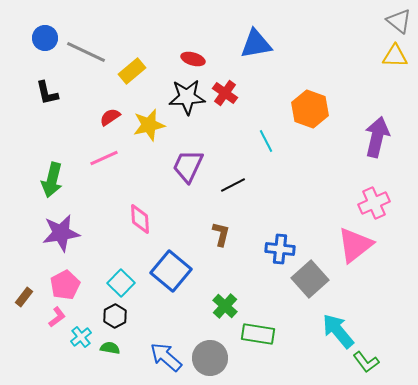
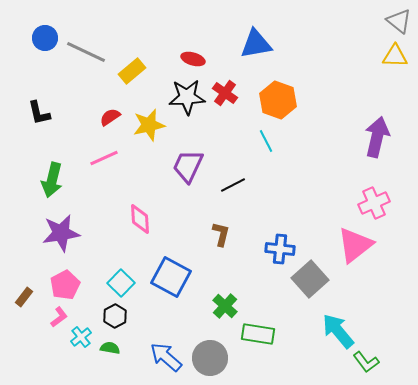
black L-shape: moved 8 px left, 20 px down
orange hexagon: moved 32 px left, 9 px up
blue square: moved 6 px down; rotated 12 degrees counterclockwise
pink L-shape: moved 2 px right
